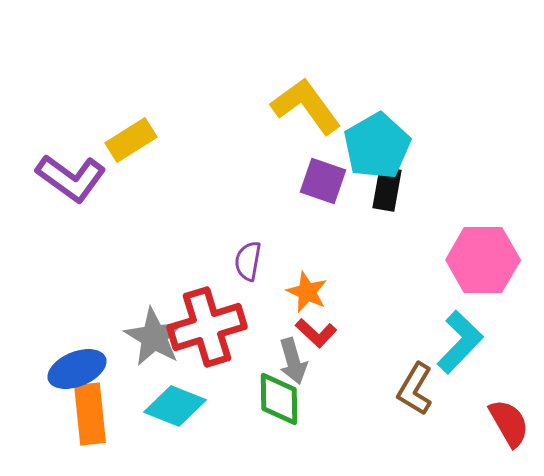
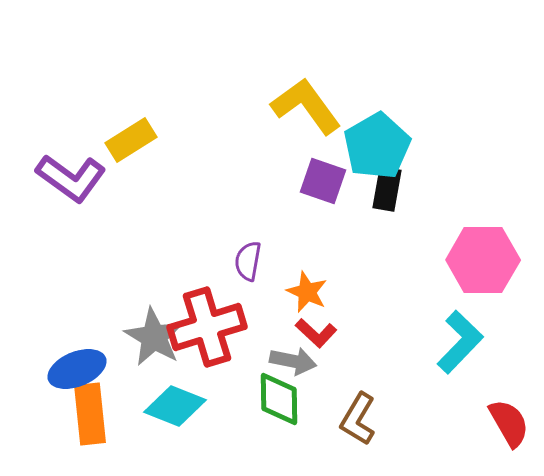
gray arrow: rotated 63 degrees counterclockwise
brown L-shape: moved 57 px left, 30 px down
